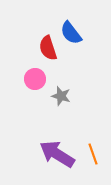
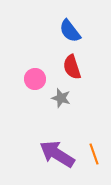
blue semicircle: moved 1 px left, 2 px up
red semicircle: moved 24 px right, 19 px down
gray star: moved 2 px down
orange line: moved 1 px right
